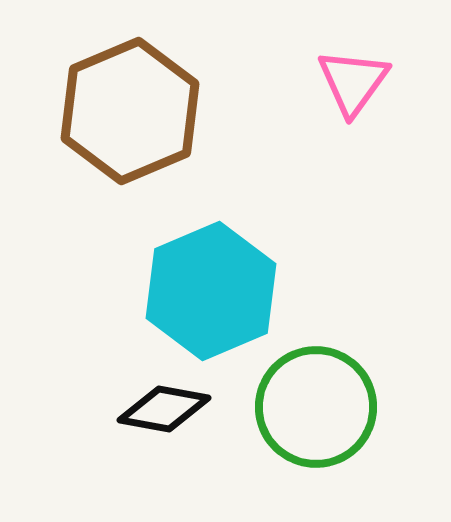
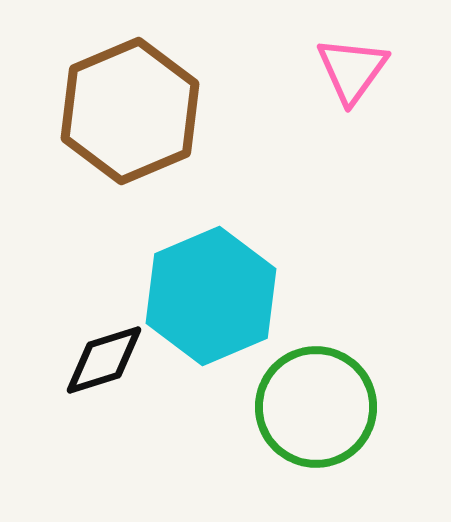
pink triangle: moved 1 px left, 12 px up
cyan hexagon: moved 5 px down
black diamond: moved 60 px left, 49 px up; rotated 28 degrees counterclockwise
